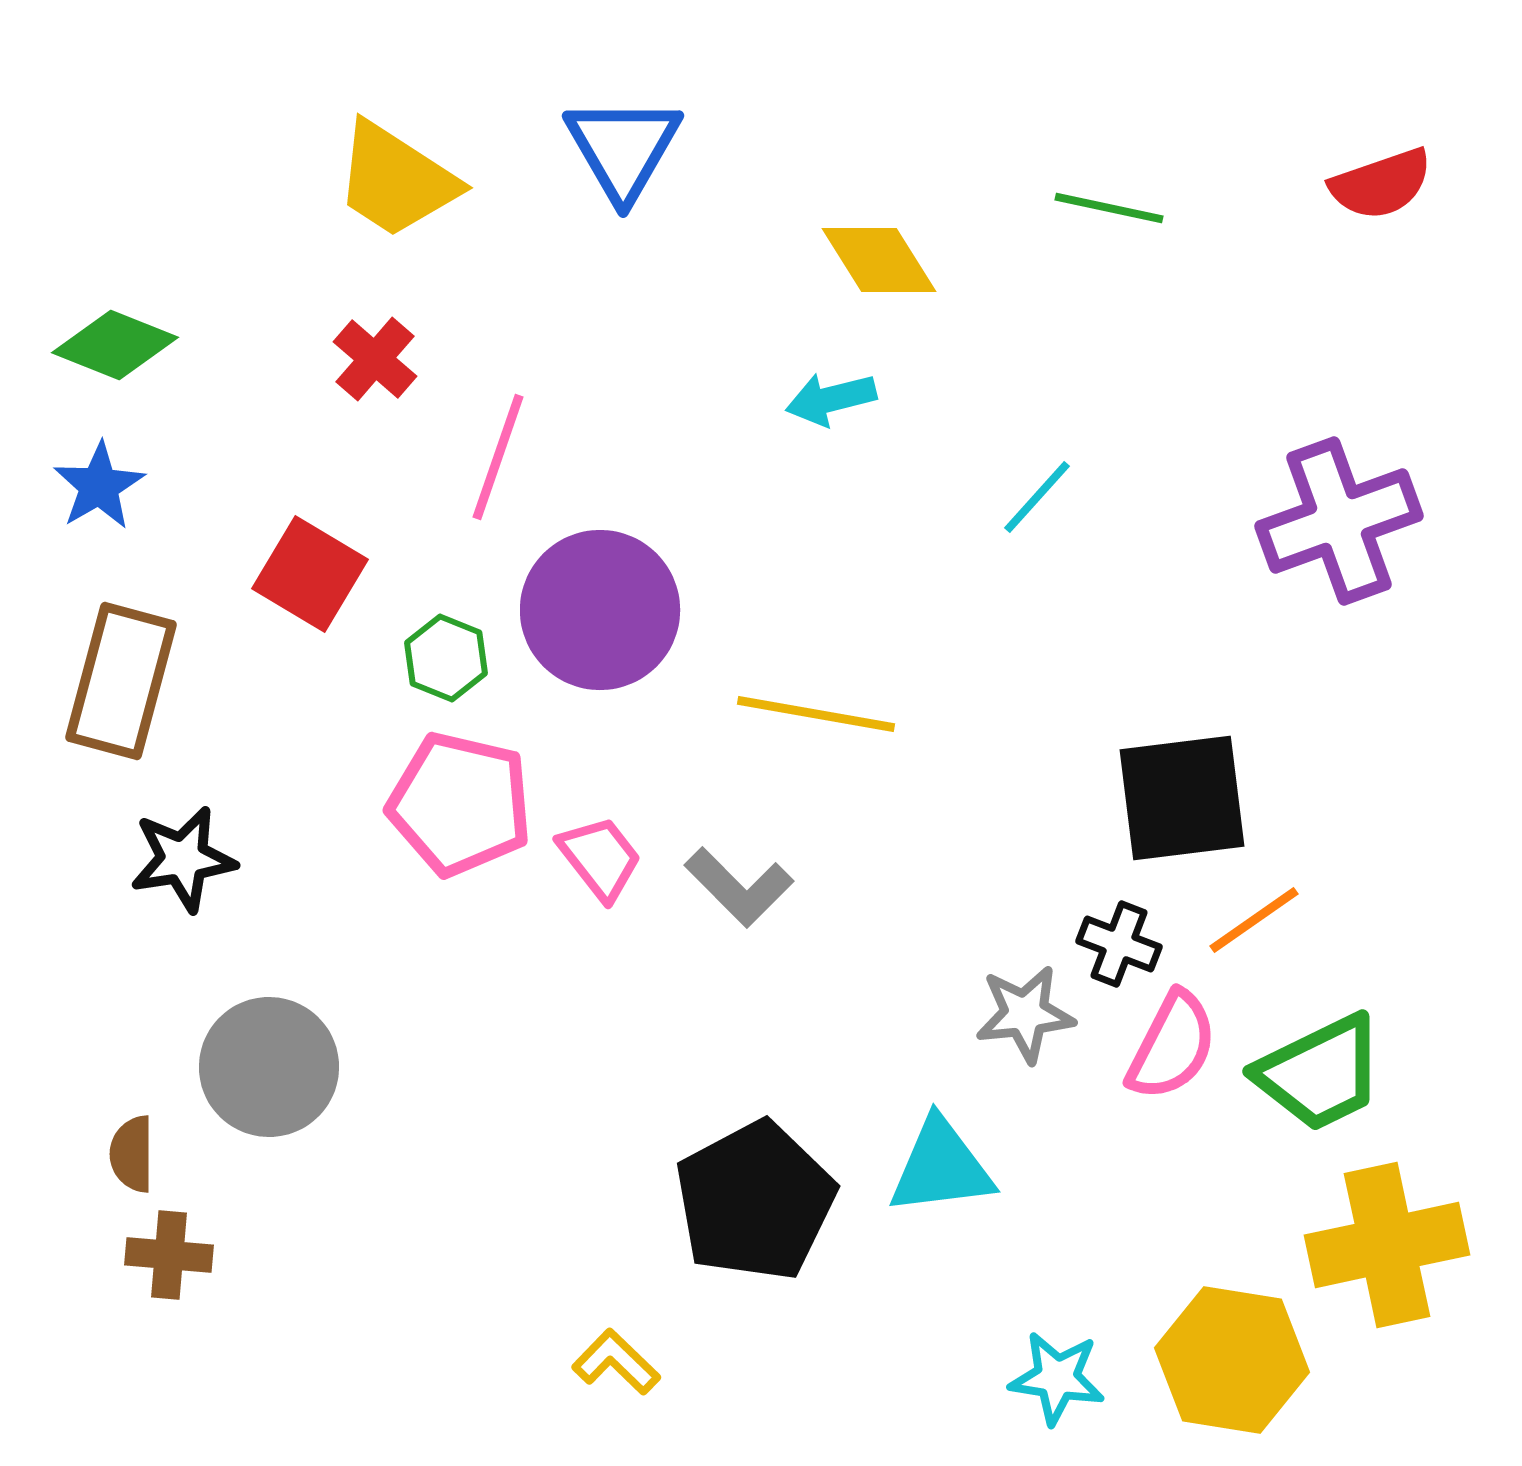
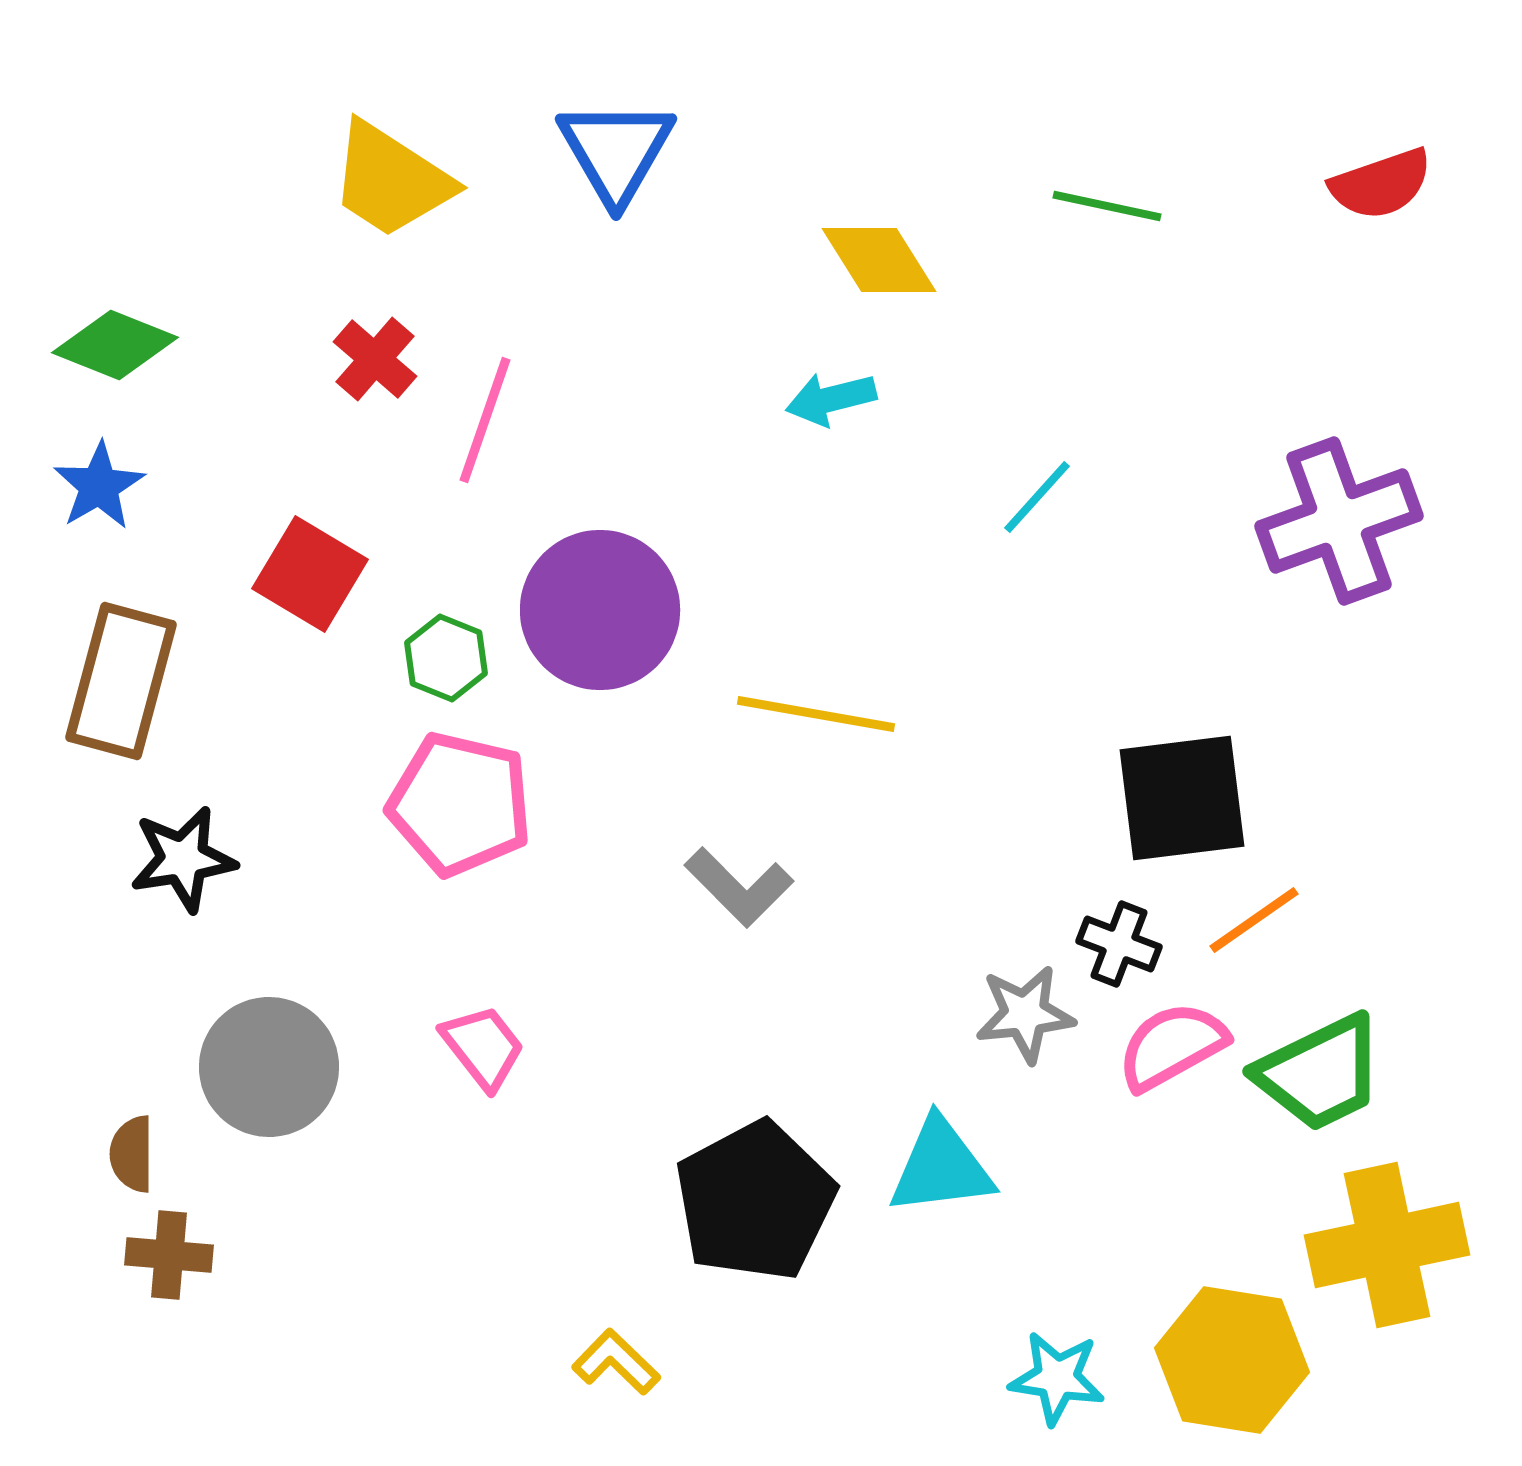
blue triangle: moved 7 px left, 3 px down
yellow trapezoid: moved 5 px left
green line: moved 2 px left, 2 px up
pink line: moved 13 px left, 37 px up
pink trapezoid: moved 117 px left, 189 px down
pink semicircle: rotated 146 degrees counterclockwise
